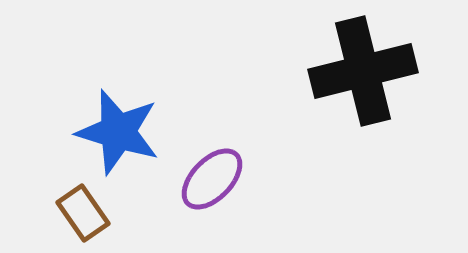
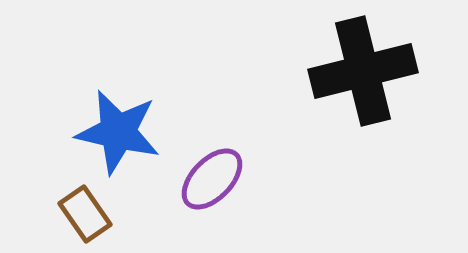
blue star: rotated 4 degrees counterclockwise
brown rectangle: moved 2 px right, 1 px down
